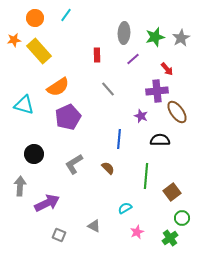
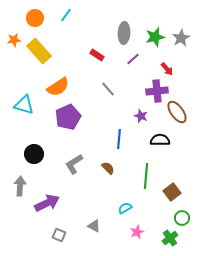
red rectangle: rotated 56 degrees counterclockwise
